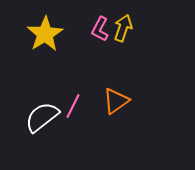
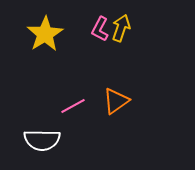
yellow arrow: moved 2 px left
pink line: rotated 35 degrees clockwise
white semicircle: moved 23 px down; rotated 141 degrees counterclockwise
